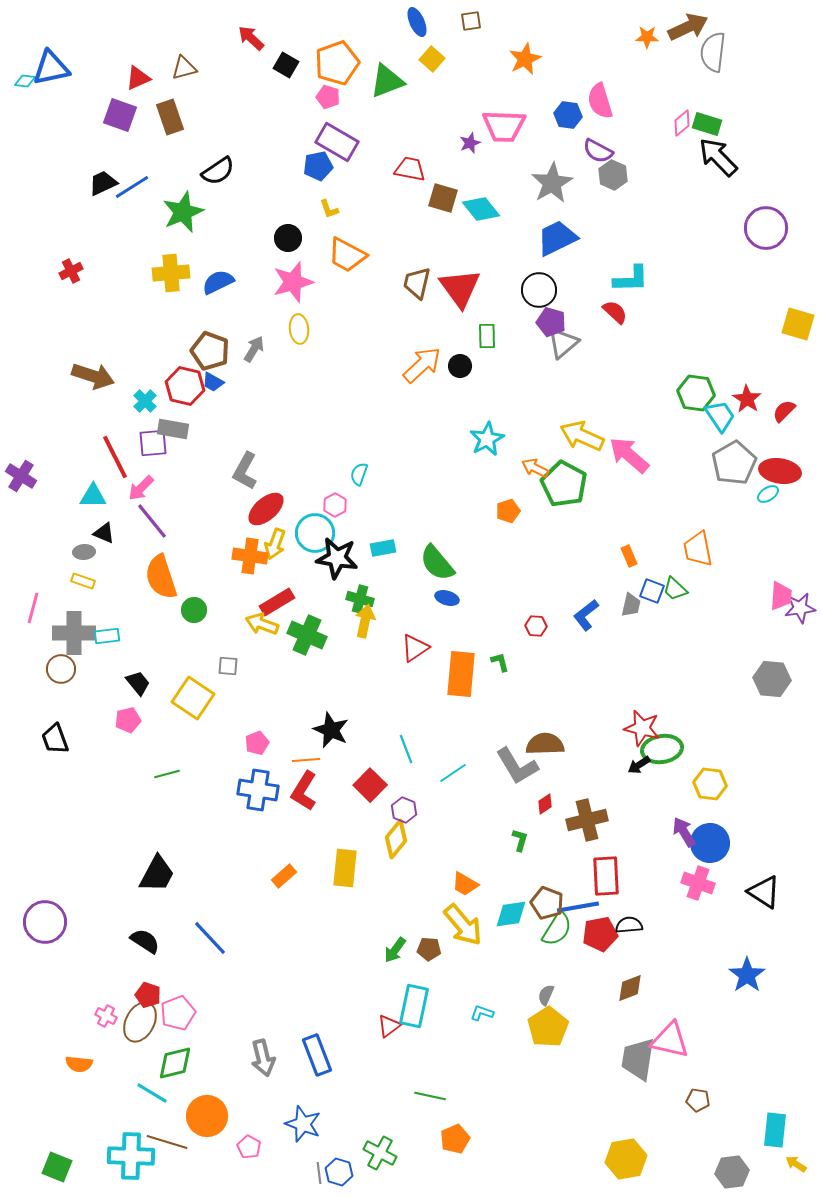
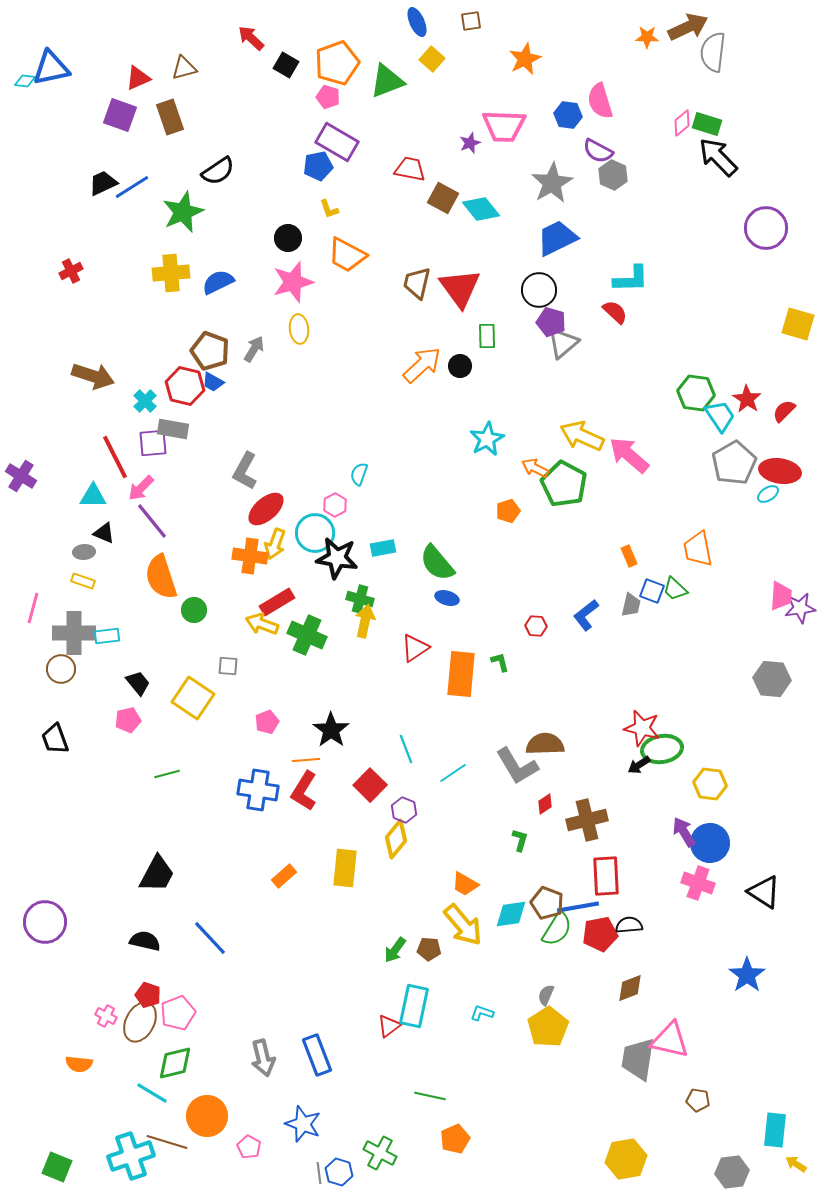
brown square at (443, 198): rotated 12 degrees clockwise
black star at (331, 730): rotated 12 degrees clockwise
pink pentagon at (257, 743): moved 10 px right, 21 px up
black semicircle at (145, 941): rotated 20 degrees counterclockwise
cyan cross at (131, 1156): rotated 21 degrees counterclockwise
